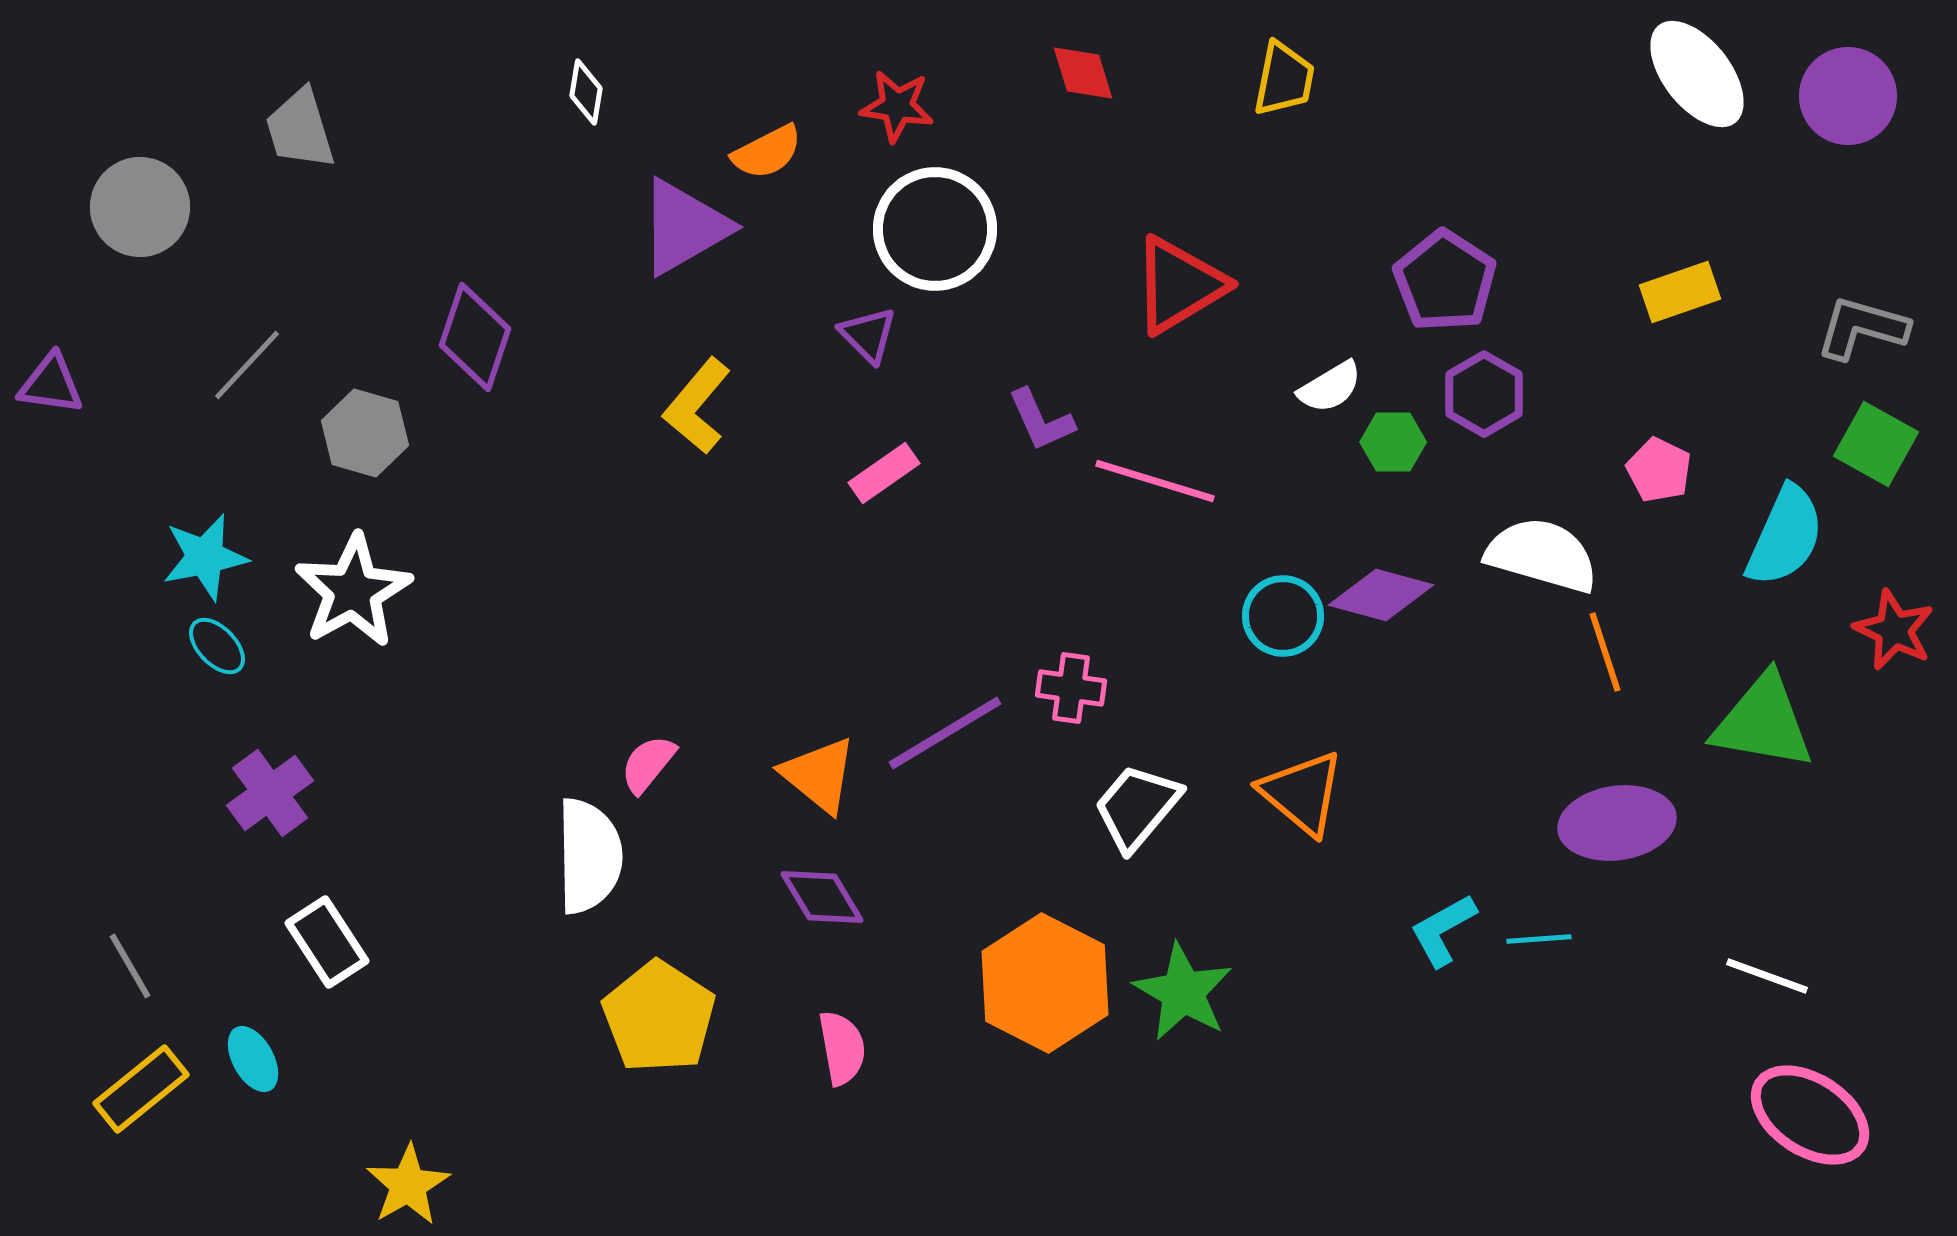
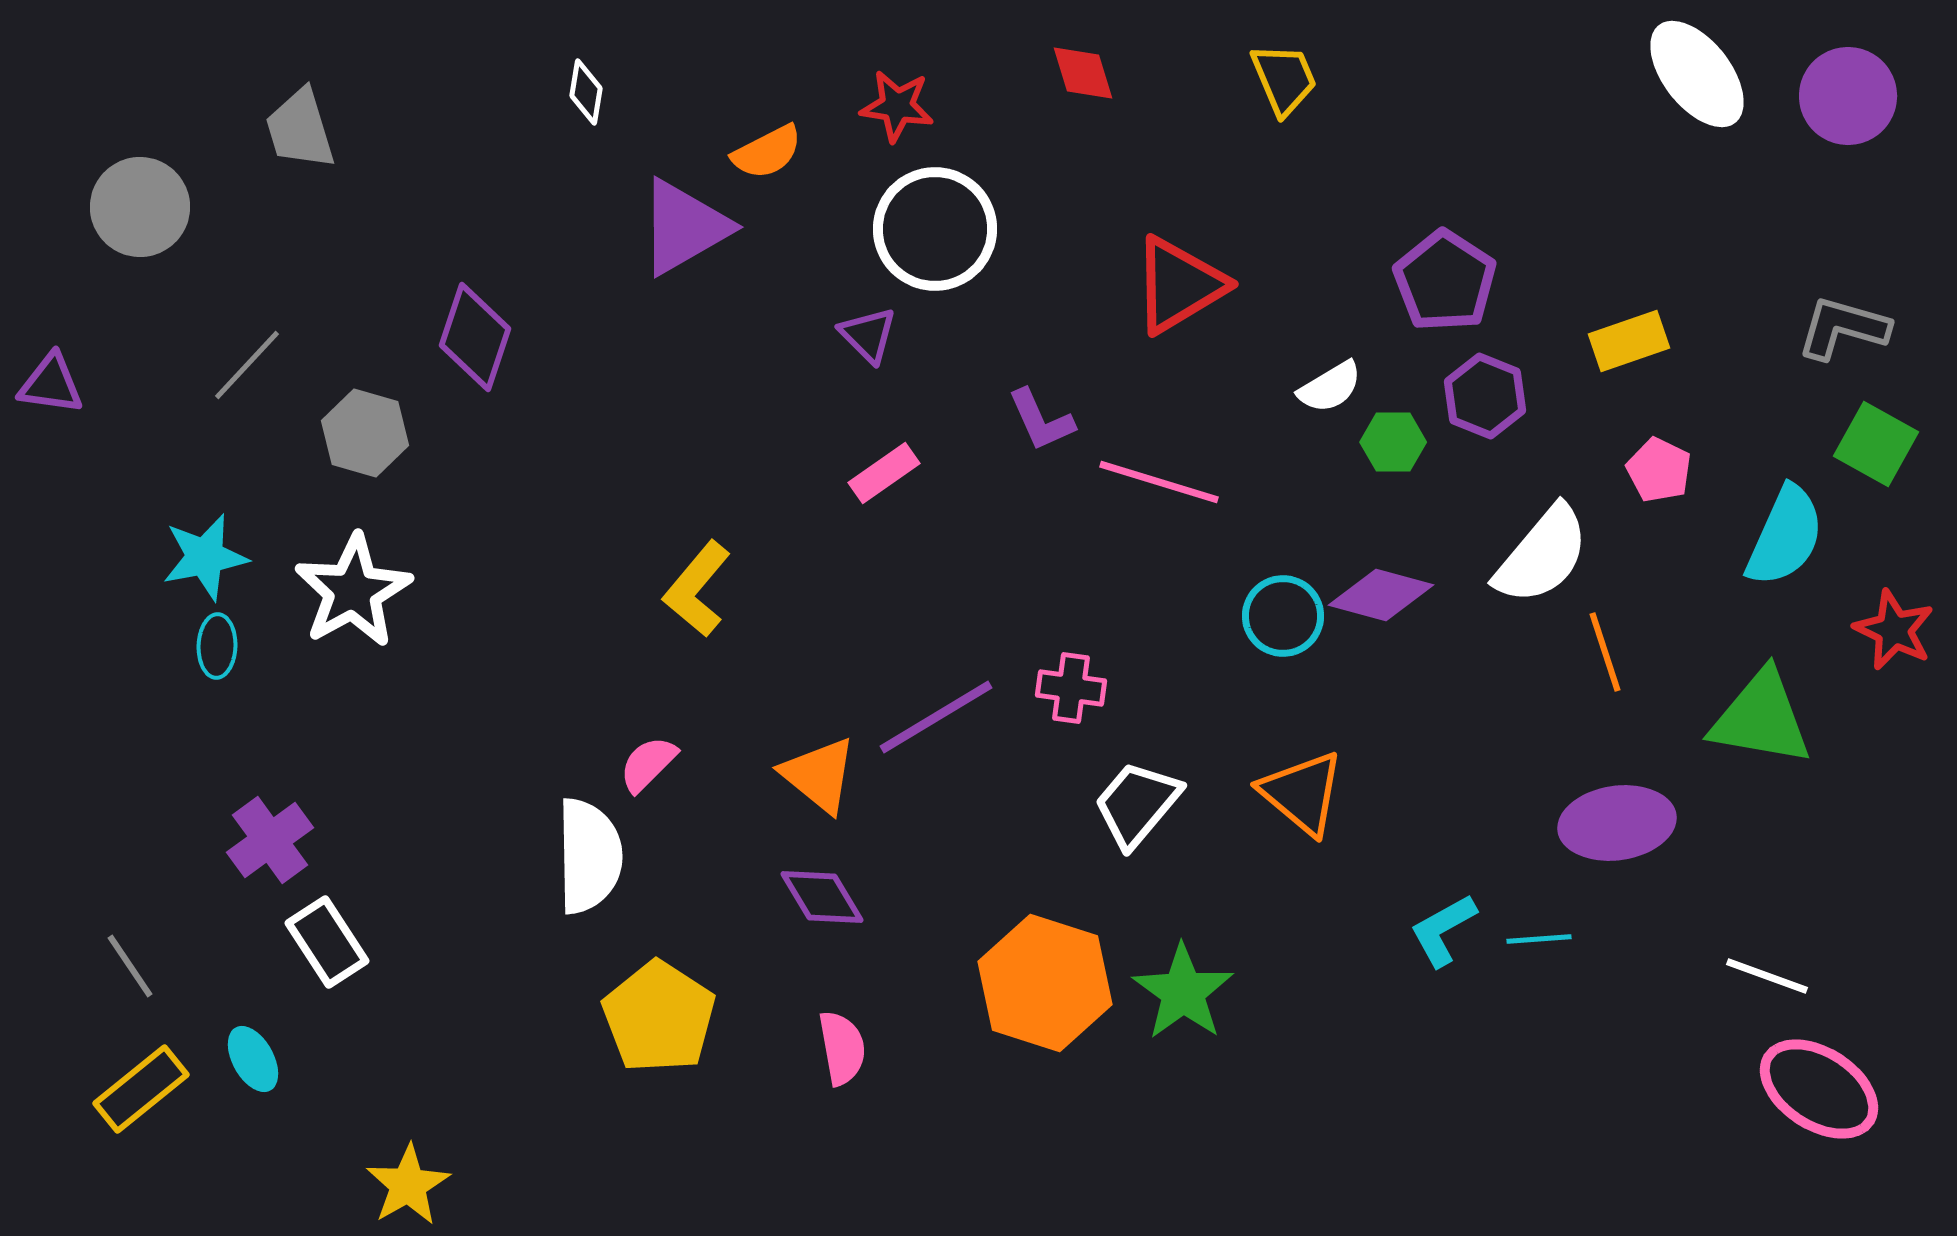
yellow trapezoid at (1284, 79): rotated 34 degrees counterclockwise
yellow rectangle at (1680, 292): moved 51 px left, 49 px down
gray L-shape at (1862, 328): moved 19 px left
purple hexagon at (1484, 394): moved 1 px right, 2 px down; rotated 8 degrees counterclockwise
yellow L-shape at (697, 406): moved 183 px down
pink line at (1155, 481): moved 4 px right, 1 px down
white semicircle at (1542, 555): rotated 114 degrees clockwise
cyan ellipse at (217, 646): rotated 46 degrees clockwise
green triangle at (1763, 722): moved 2 px left, 4 px up
purple line at (945, 733): moved 9 px left, 16 px up
pink semicircle at (648, 764): rotated 6 degrees clockwise
purple cross at (270, 793): moved 47 px down
white trapezoid at (1137, 807): moved 3 px up
gray line at (130, 966): rotated 4 degrees counterclockwise
orange hexagon at (1045, 983): rotated 9 degrees counterclockwise
green star at (1183, 992): rotated 6 degrees clockwise
pink ellipse at (1810, 1115): moved 9 px right, 26 px up
